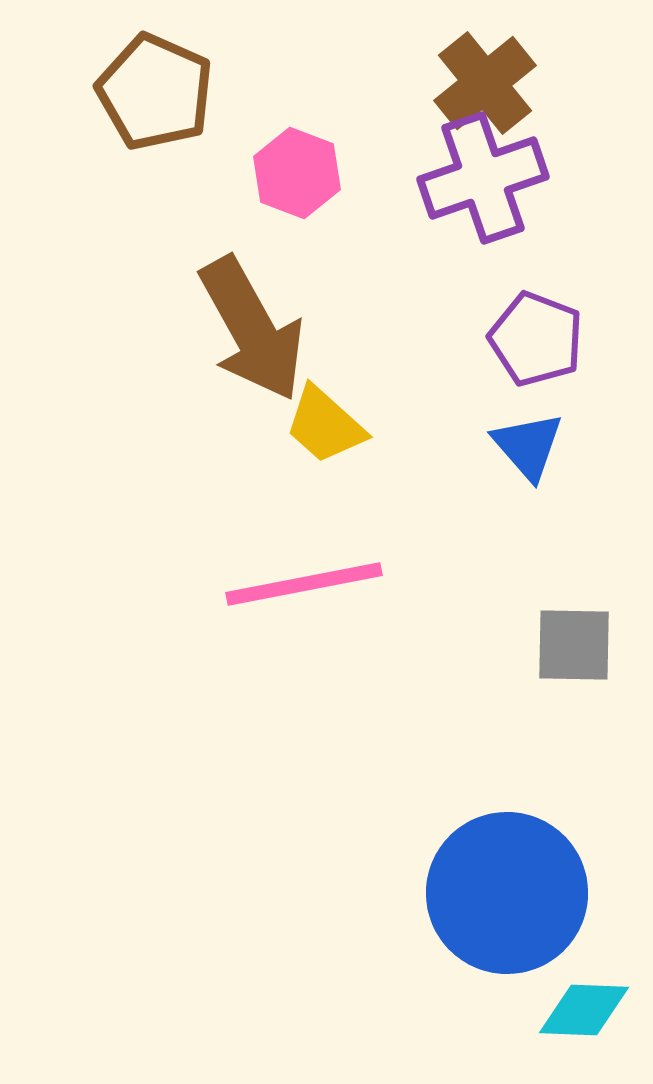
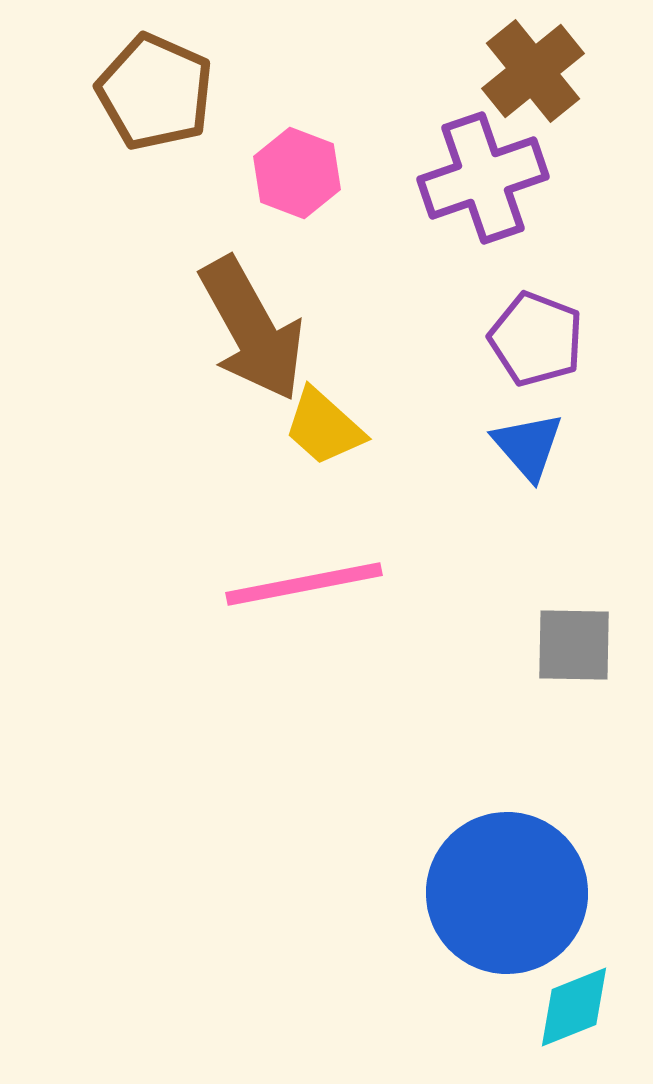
brown cross: moved 48 px right, 12 px up
yellow trapezoid: moved 1 px left, 2 px down
cyan diamond: moved 10 px left, 3 px up; rotated 24 degrees counterclockwise
